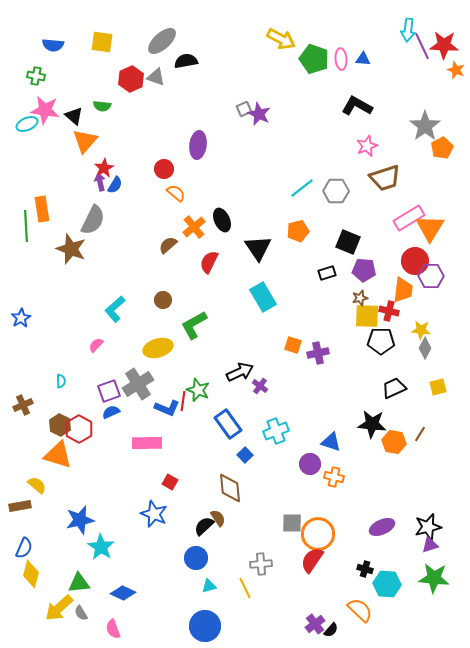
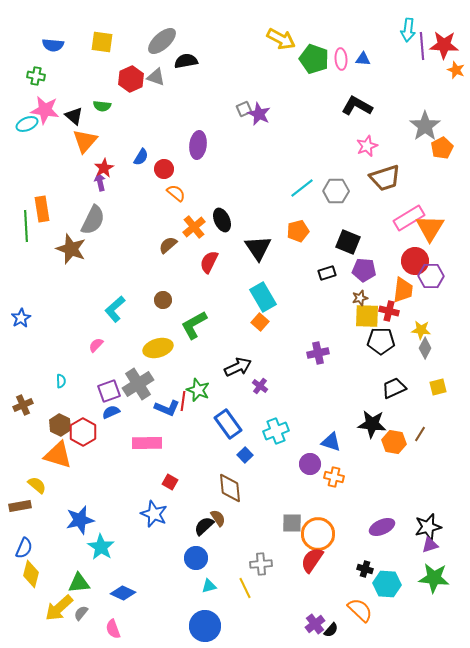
purple line at (422, 46): rotated 20 degrees clockwise
blue semicircle at (115, 185): moved 26 px right, 28 px up
orange square at (293, 345): moved 33 px left, 23 px up; rotated 24 degrees clockwise
black arrow at (240, 372): moved 2 px left, 5 px up
red hexagon at (79, 429): moved 4 px right, 3 px down
gray semicircle at (81, 613): rotated 70 degrees clockwise
